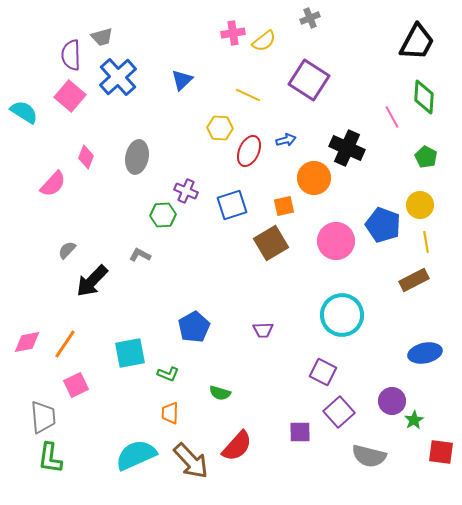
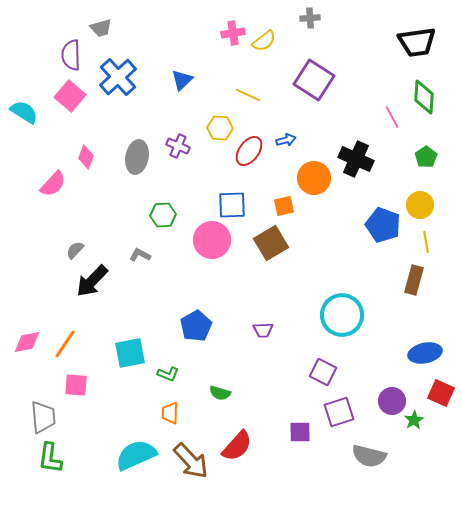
gray cross at (310, 18): rotated 18 degrees clockwise
gray trapezoid at (102, 37): moved 1 px left, 9 px up
black trapezoid at (417, 42): rotated 54 degrees clockwise
purple square at (309, 80): moved 5 px right
black cross at (347, 148): moved 9 px right, 11 px down
red ellipse at (249, 151): rotated 12 degrees clockwise
green pentagon at (426, 157): rotated 10 degrees clockwise
purple cross at (186, 191): moved 8 px left, 45 px up
blue square at (232, 205): rotated 16 degrees clockwise
pink circle at (336, 241): moved 124 px left, 1 px up
gray semicircle at (67, 250): moved 8 px right
brown rectangle at (414, 280): rotated 48 degrees counterclockwise
blue pentagon at (194, 327): moved 2 px right, 1 px up
pink square at (76, 385): rotated 30 degrees clockwise
purple square at (339, 412): rotated 24 degrees clockwise
red square at (441, 452): moved 59 px up; rotated 16 degrees clockwise
